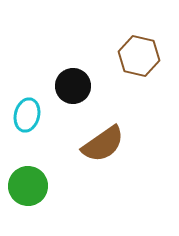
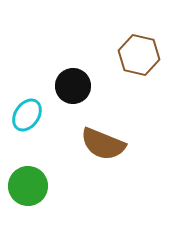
brown hexagon: moved 1 px up
cyan ellipse: rotated 20 degrees clockwise
brown semicircle: rotated 57 degrees clockwise
